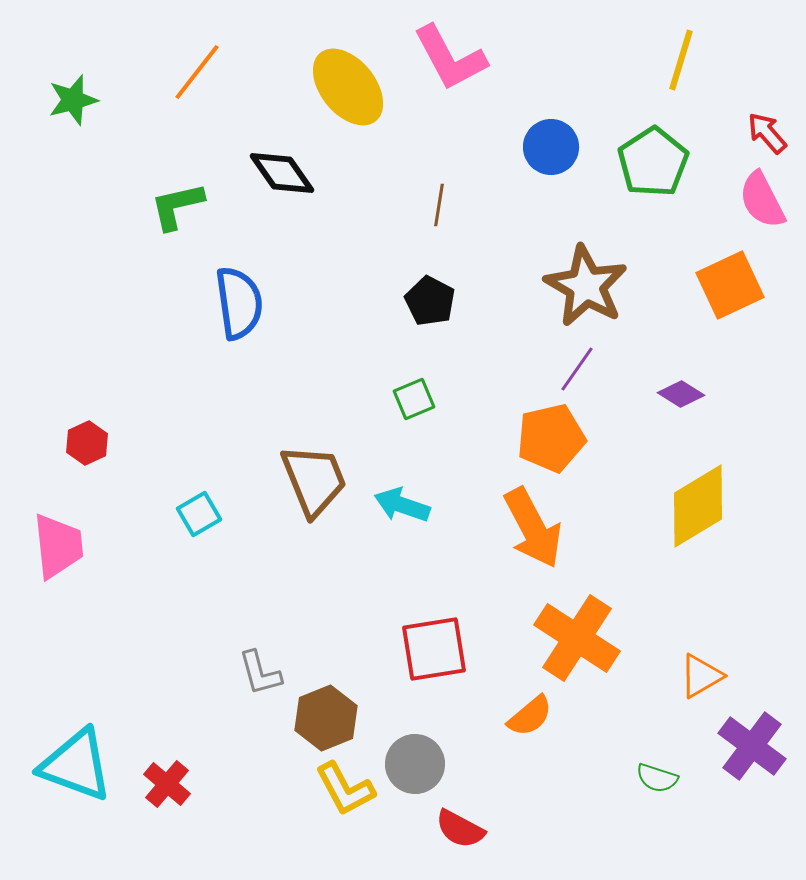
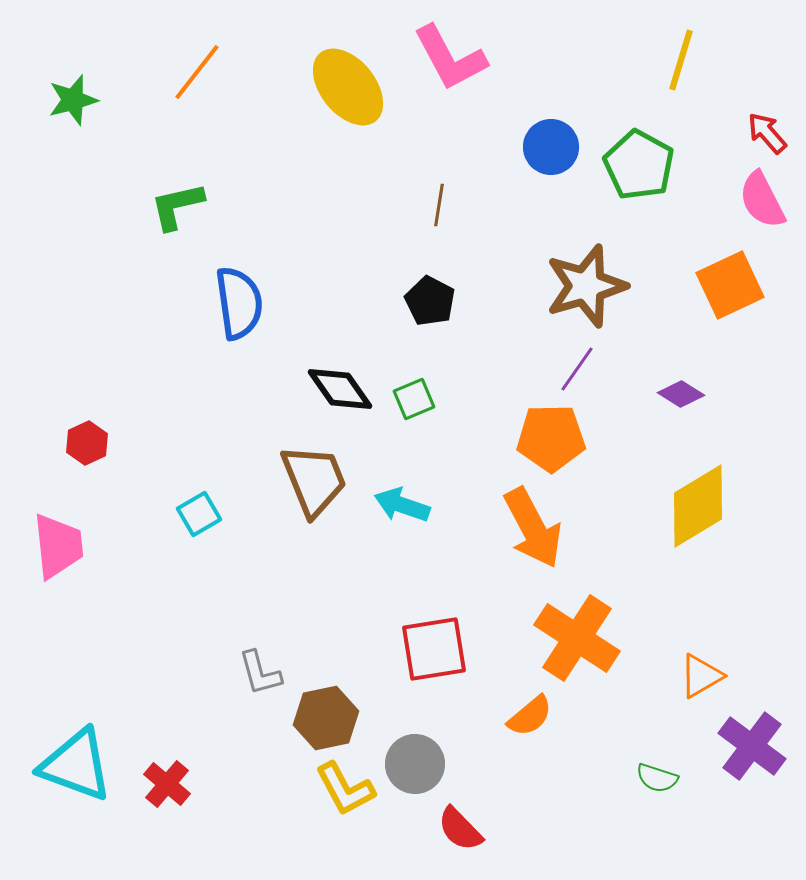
green pentagon: moved 14 px left, 3 px down; rotated 10 degrees counterclockwise
black diamond: moved 58 px right, 216 px down
brown star: rotated 26 degrees clockwise
orange pentagon: rotated 12 degrees clockwise
brown hexagon: rotated 10 degrees clockwise
red semicircle: rotated 18 degrees clockwise
